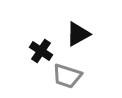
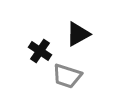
black cross: moved 1 px left
